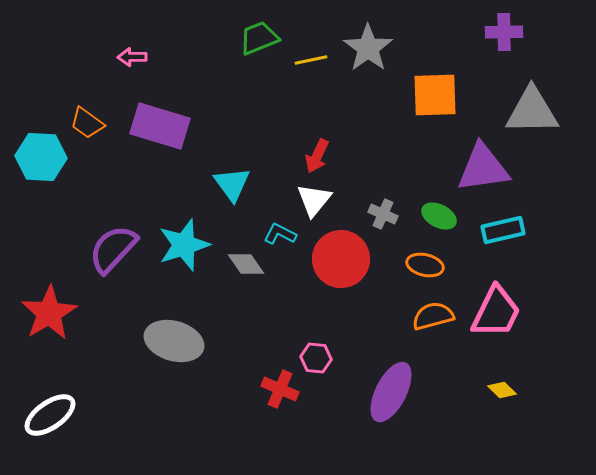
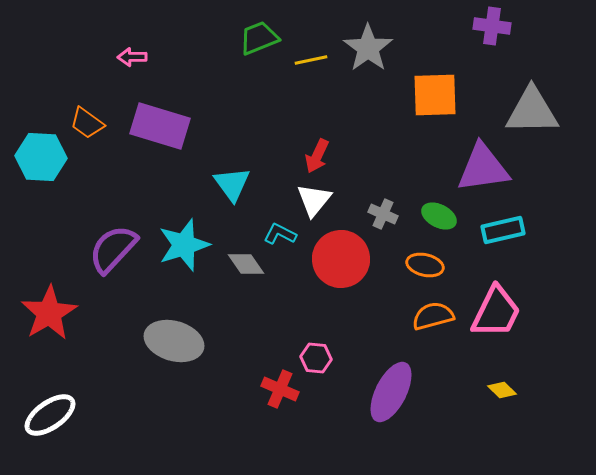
purple cross: moved 12 px left, 6 px up; rotated 9 degrees clockwise
